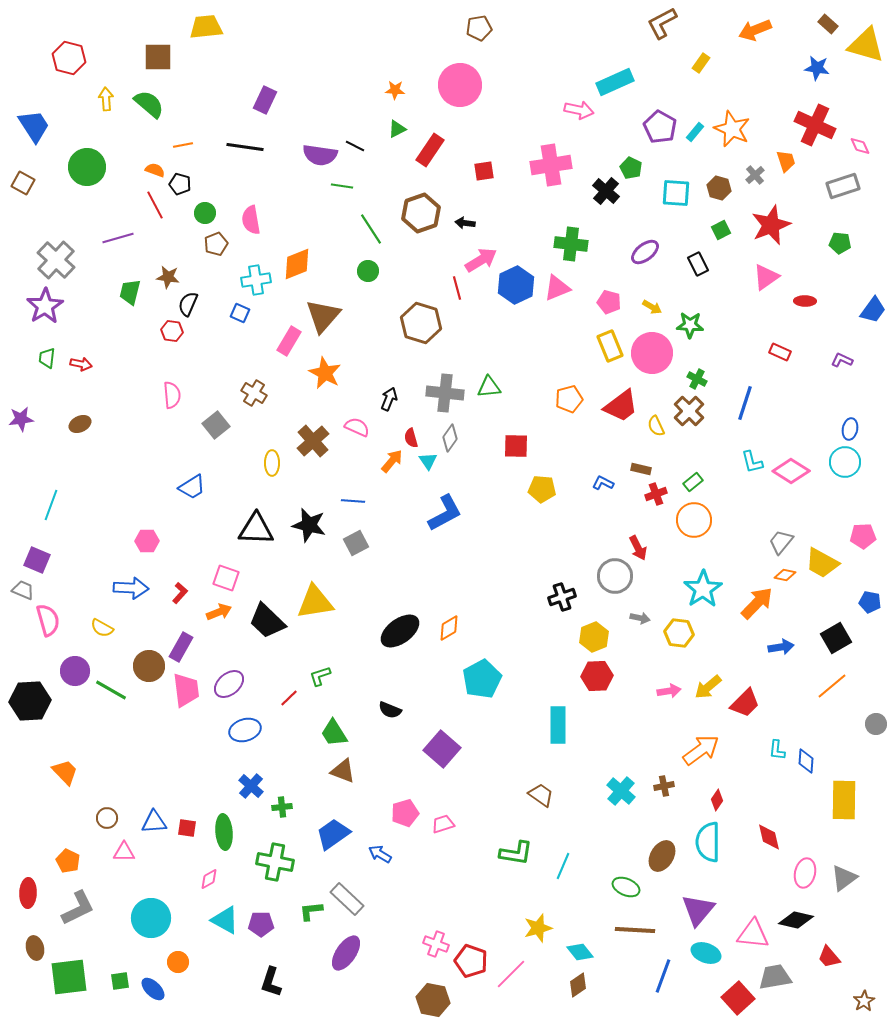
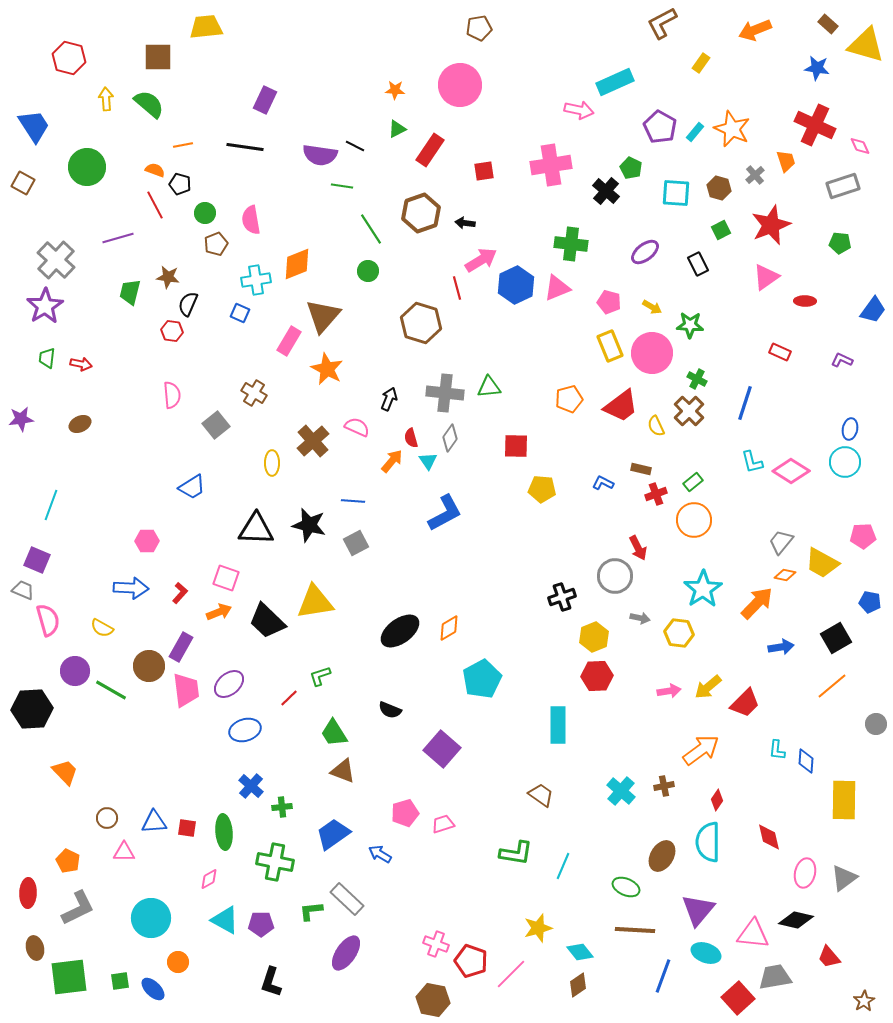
orange star at (325, 373): moved 2 px right, 4 px up
black hexagon at (30, 701): moved 2 px right, 8 px down
